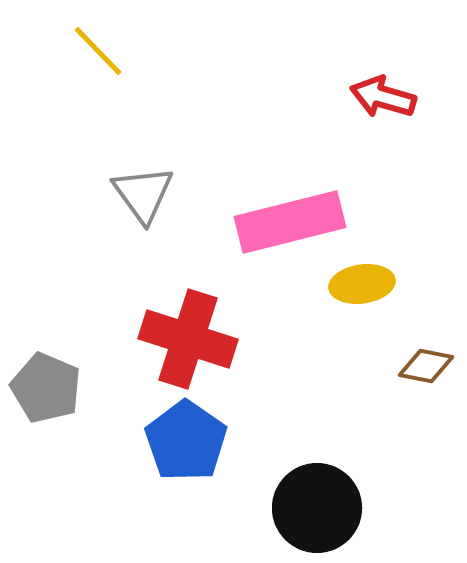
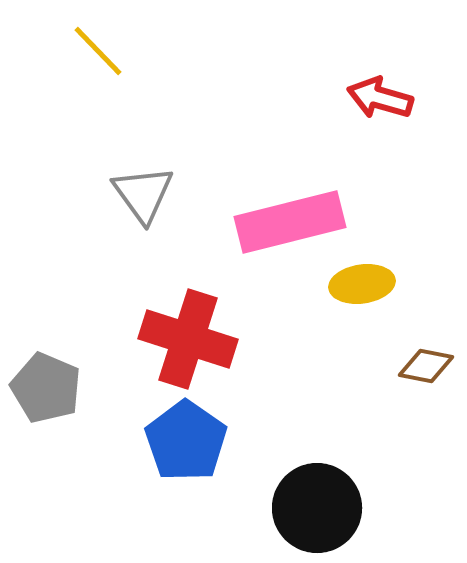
red arrow: moved 3 px left, 1 px down
